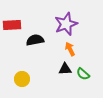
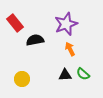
red rectangle: moved 3 px right, 2 px up; rotated 54 degrees clockwise
black triangle: moved 6 px down
